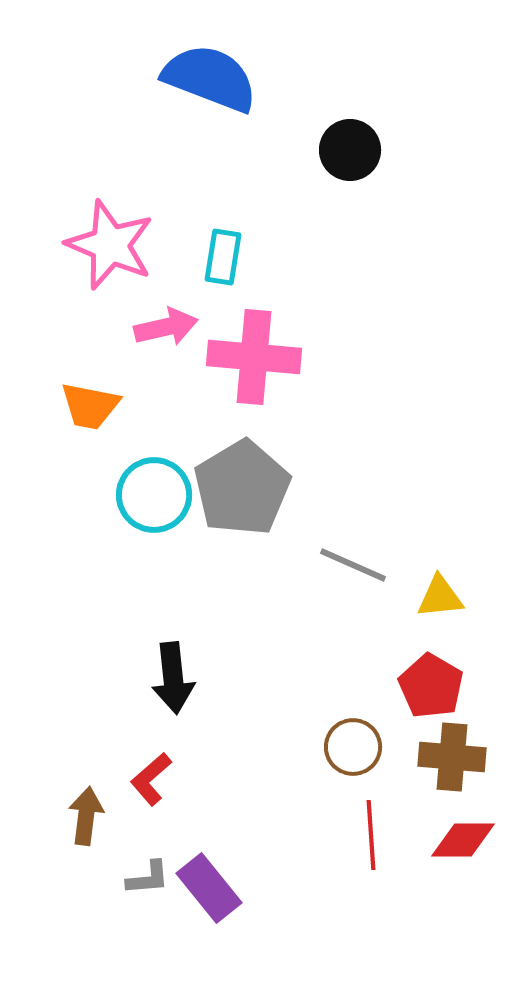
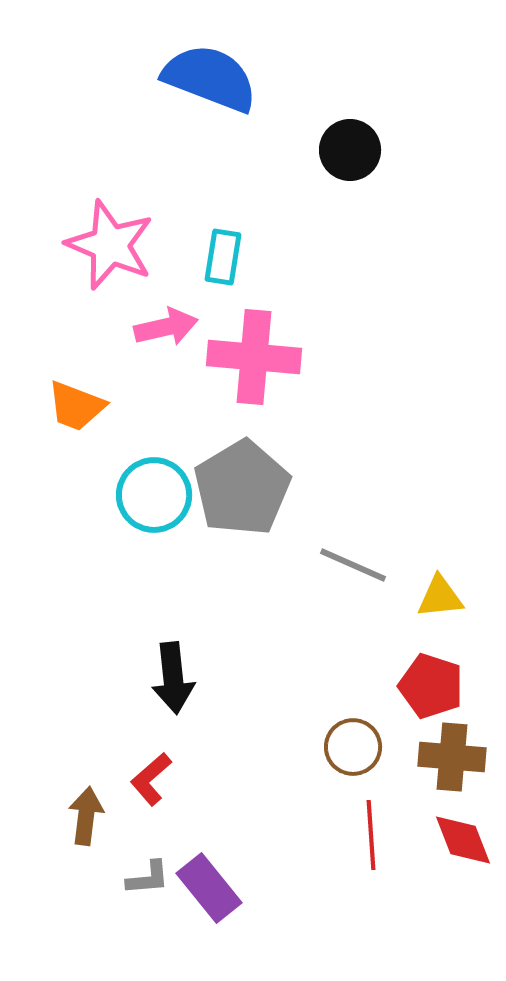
orange trapezoid: moved 14 px left; rotated 10 degrees clockwise
red pentagon: rotated 12 degrees counterclockwise
red diamond: rotated 68 degrees clockwise
